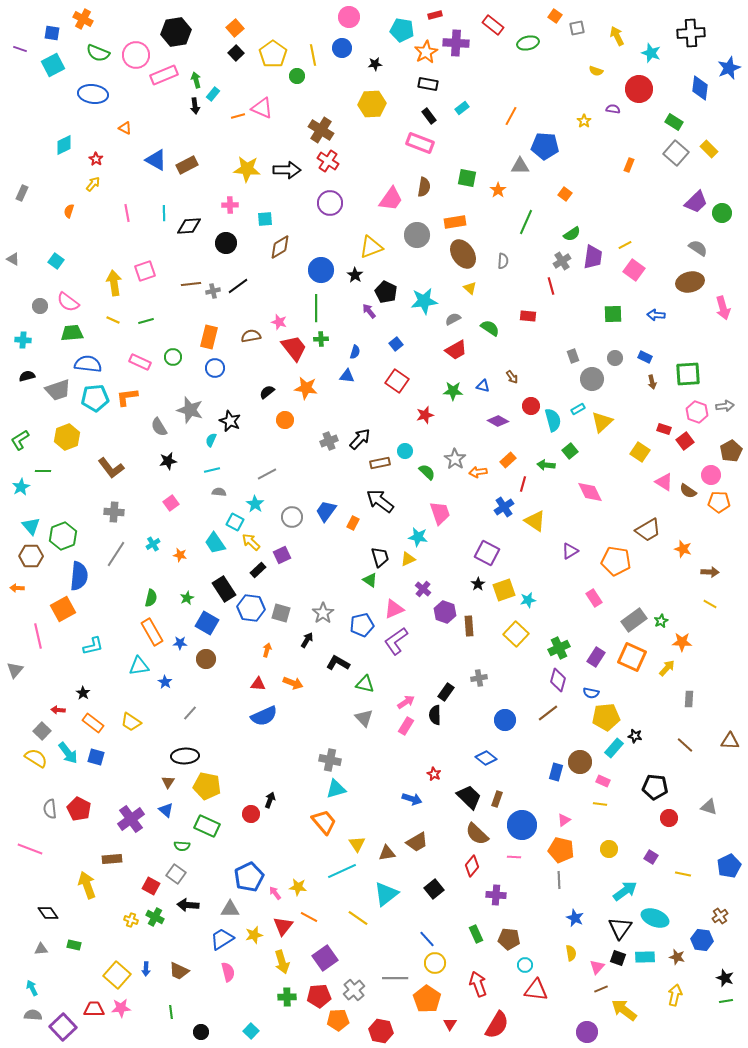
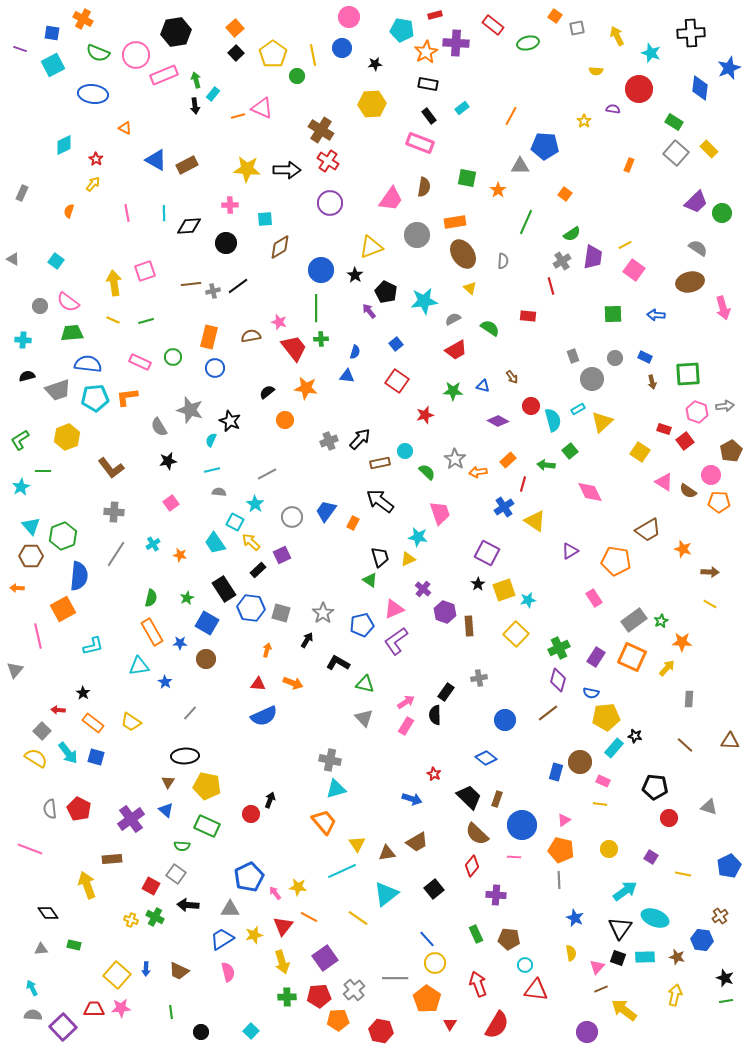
yellow semicircle at (596, 71): rotated 16 degrees counterclockwise
